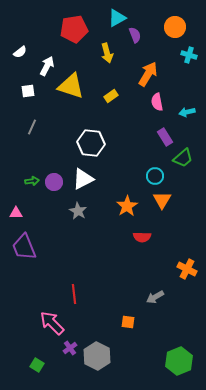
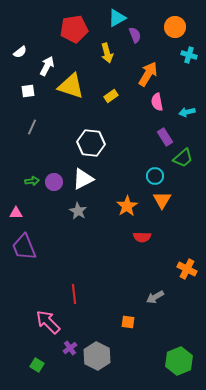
pink arrow: moved 4 px left, 1 px up
